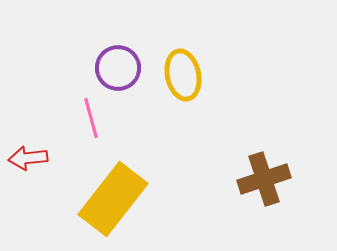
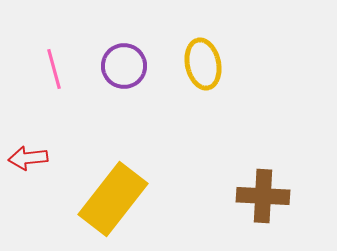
purple circle: moved 6 px right, 2 px up
yellow ellipse: moved 20 px right, 11 px up
pink line: moved 37 px left, 49 px up
brown cross: moved 1 px left, 17 px down; rotated 21 degrees clockwise
